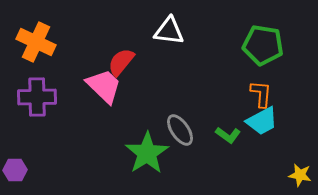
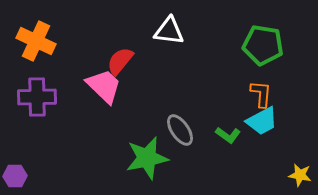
orange cross: moved 1 px up
red semicircle: moved 1 px left, 1 px up
green star: moved 5 px down; rotated 21 degrees clockwise
purple hexagon: moved 6 px down
